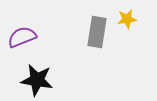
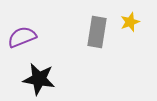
yellow star: moved 3 px right, 3 px down; rotated 12 degrees counterclockwise
black star: moved 2 px right, 1 px up
